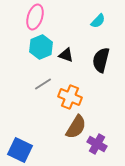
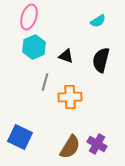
pink ellipse: moved 6 px left
cyan semicircle: rotated 14 degrees clockwise
cyan hexagon: moved 7 px left
black triangle: moved 1 px down
gray line: moved 2 px right, 2 px up; rotated 42 degrees counterclockwise
orange cross: rotated 25 degrees counterclockwise
brown semicircle: moved 6 px left, 20 px down
blue square: moved 13 px up
